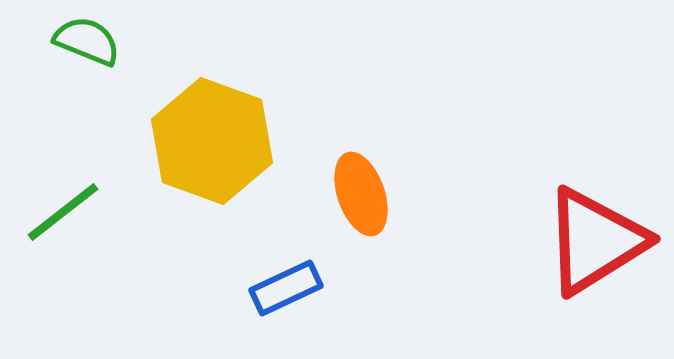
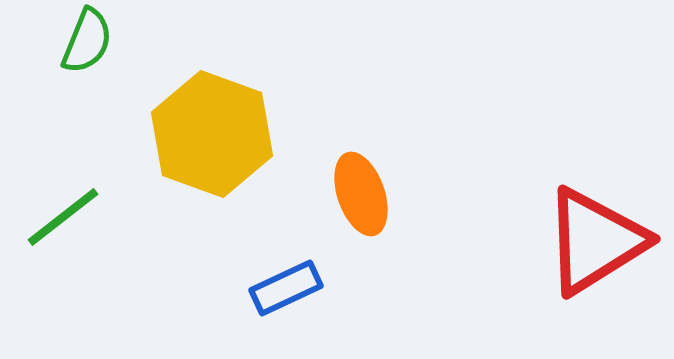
green semicircle: rotated 90 degrees clockwise
yellow hexagon: moved 7 px up
green line: moved 5 px down
